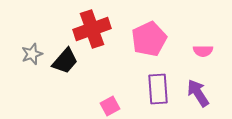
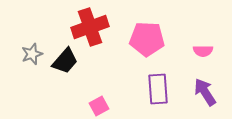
red cross: moved 2 px left, 2 px up
pink pentagon: moved 2 px left; rotated 28 degrees clockwise
purple arrow: moved 7 px right, 1 px up
pink square: moved 11 px left
